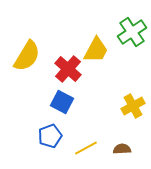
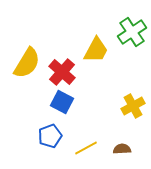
yellow semicircle: moved 7 px down
red cross: moved 6 px left, 3 px down
